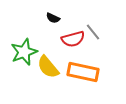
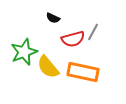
gray line: rotated 66 degrees clockwise
